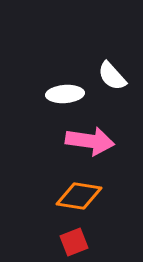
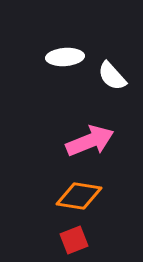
white ellipse: moved 37 px up
pink arrow: rotated 30 degrees counterclockwise
red square: moved 2 px up
